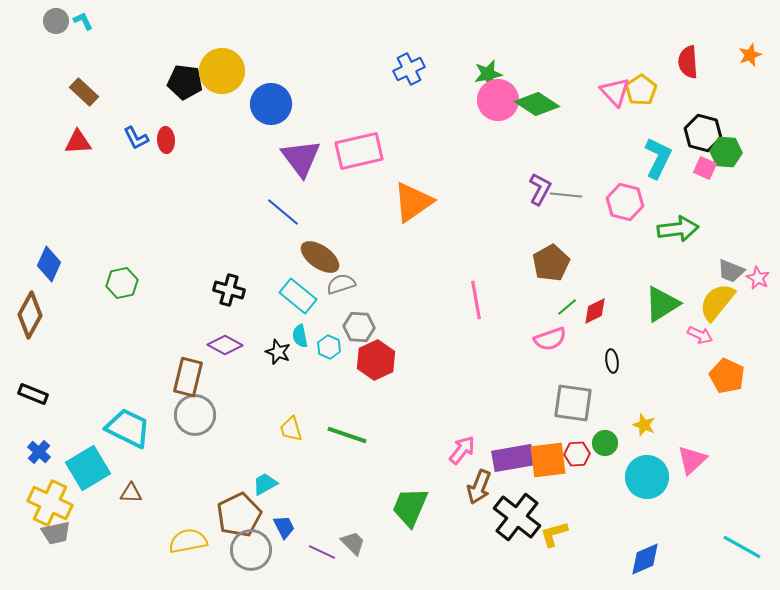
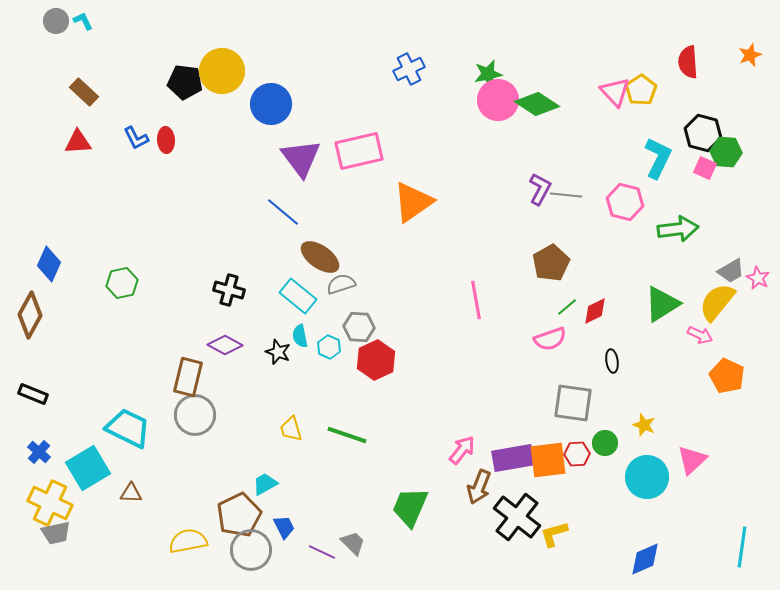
gray trapezoid at (731, 271): rotated 52 degrees counterclockwise
cyan line at (742, 547): rotated 69 degrees clockwise
